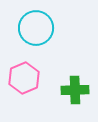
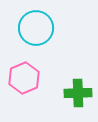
green cross: moved 3 px right, 3 px down
